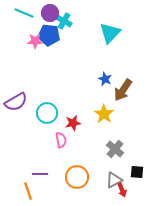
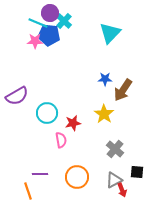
cyan line: moved 14 px right, 10 px down
cyan cross: rotated 14 degrees clockwise
blue star: rotated 24 degrees counterclockwise
purple semicircle: moved 1 px right, 6 px up
